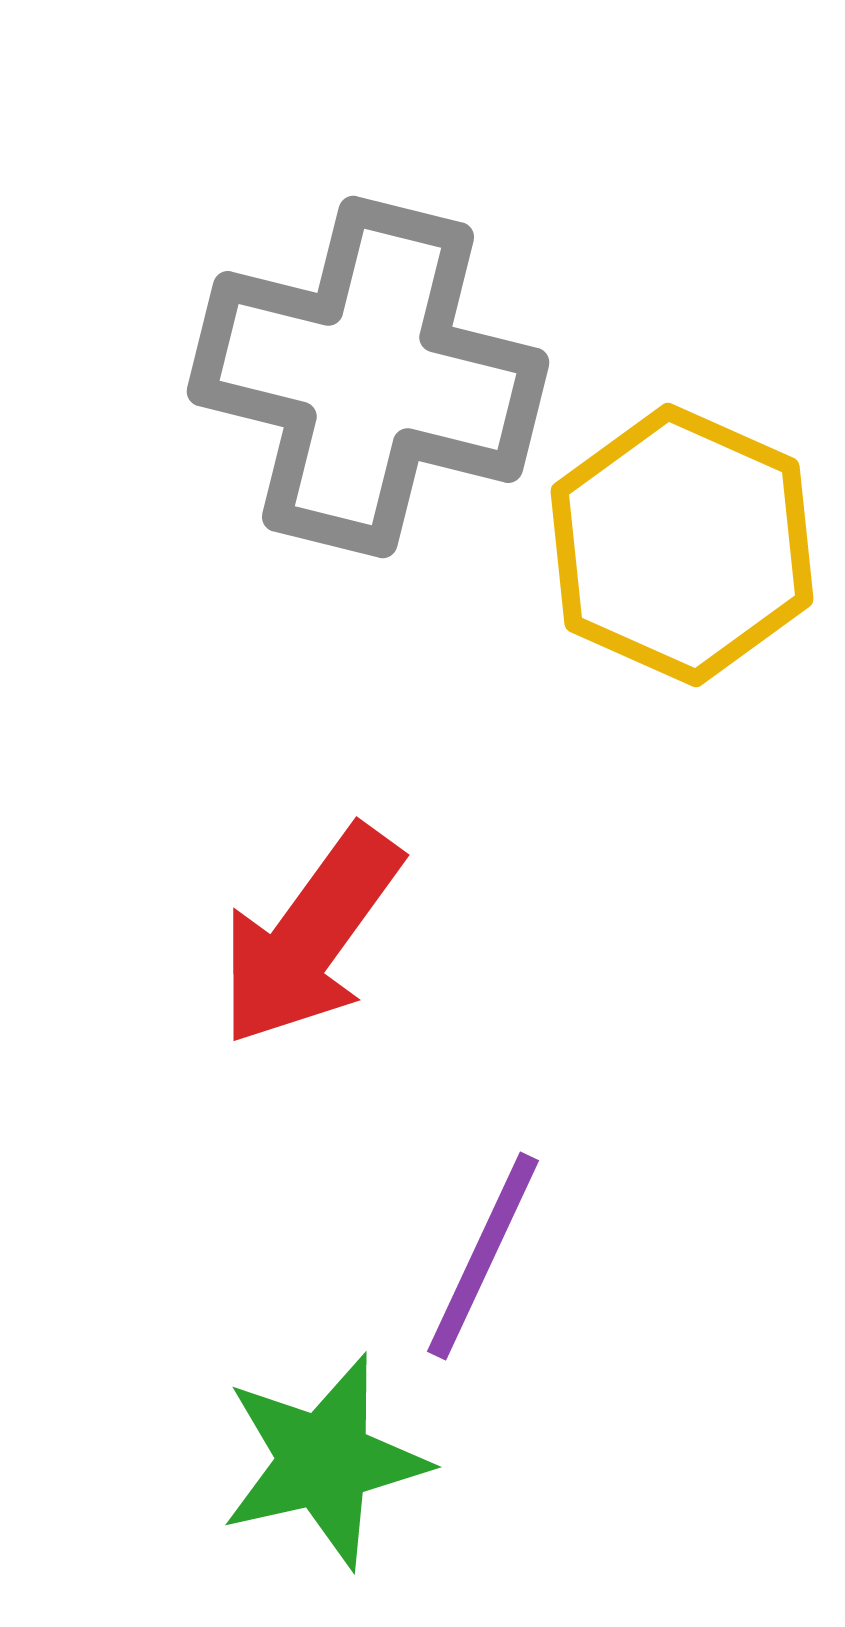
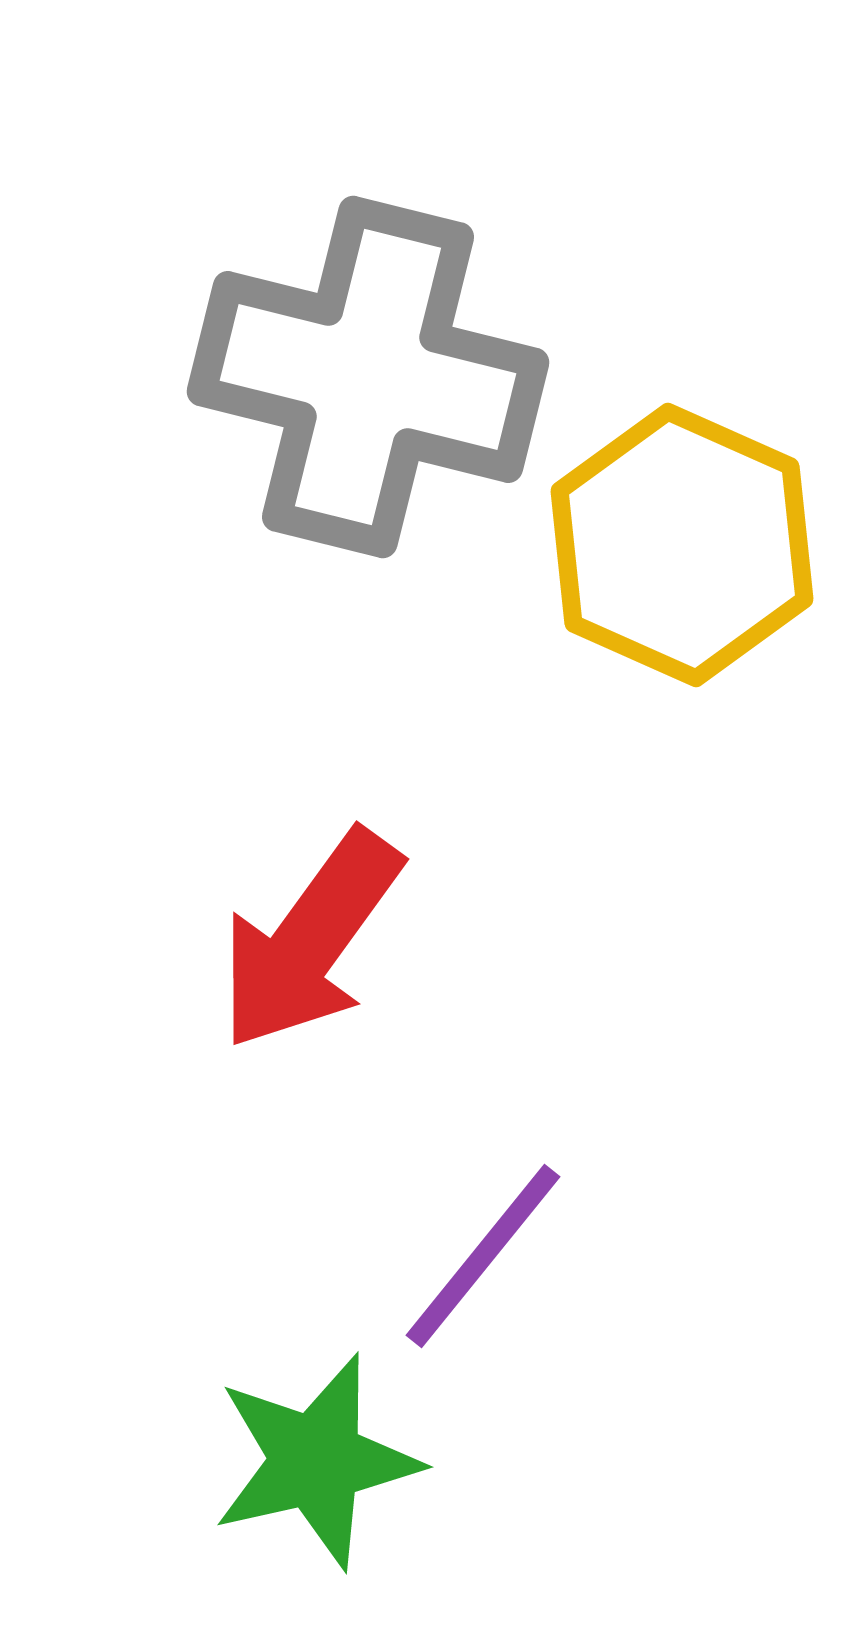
red arrow: moved 4 px down
purple line: rotated 14 degrees clockwise
green star: moved 8 px left
